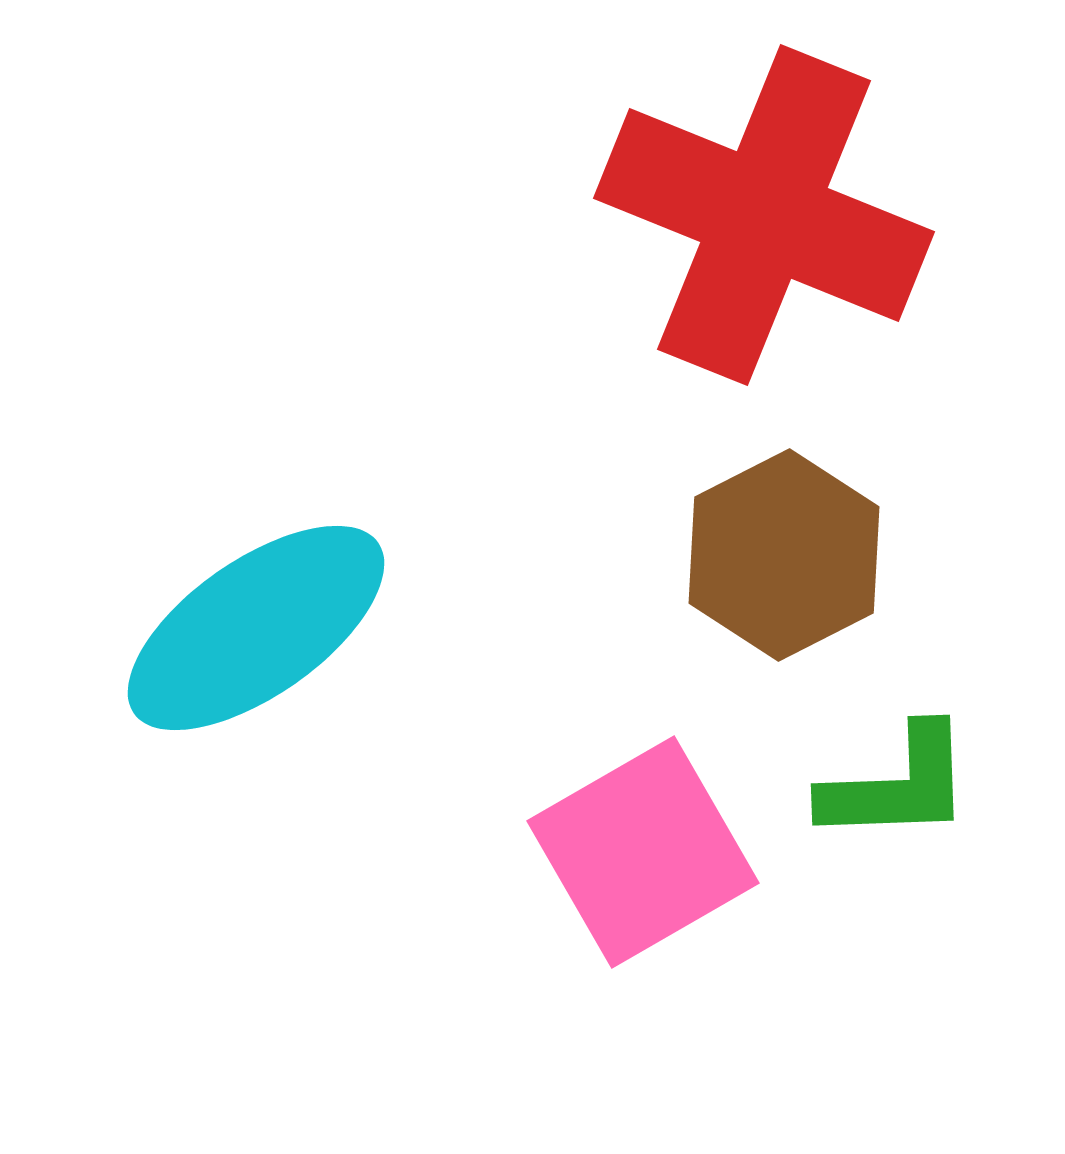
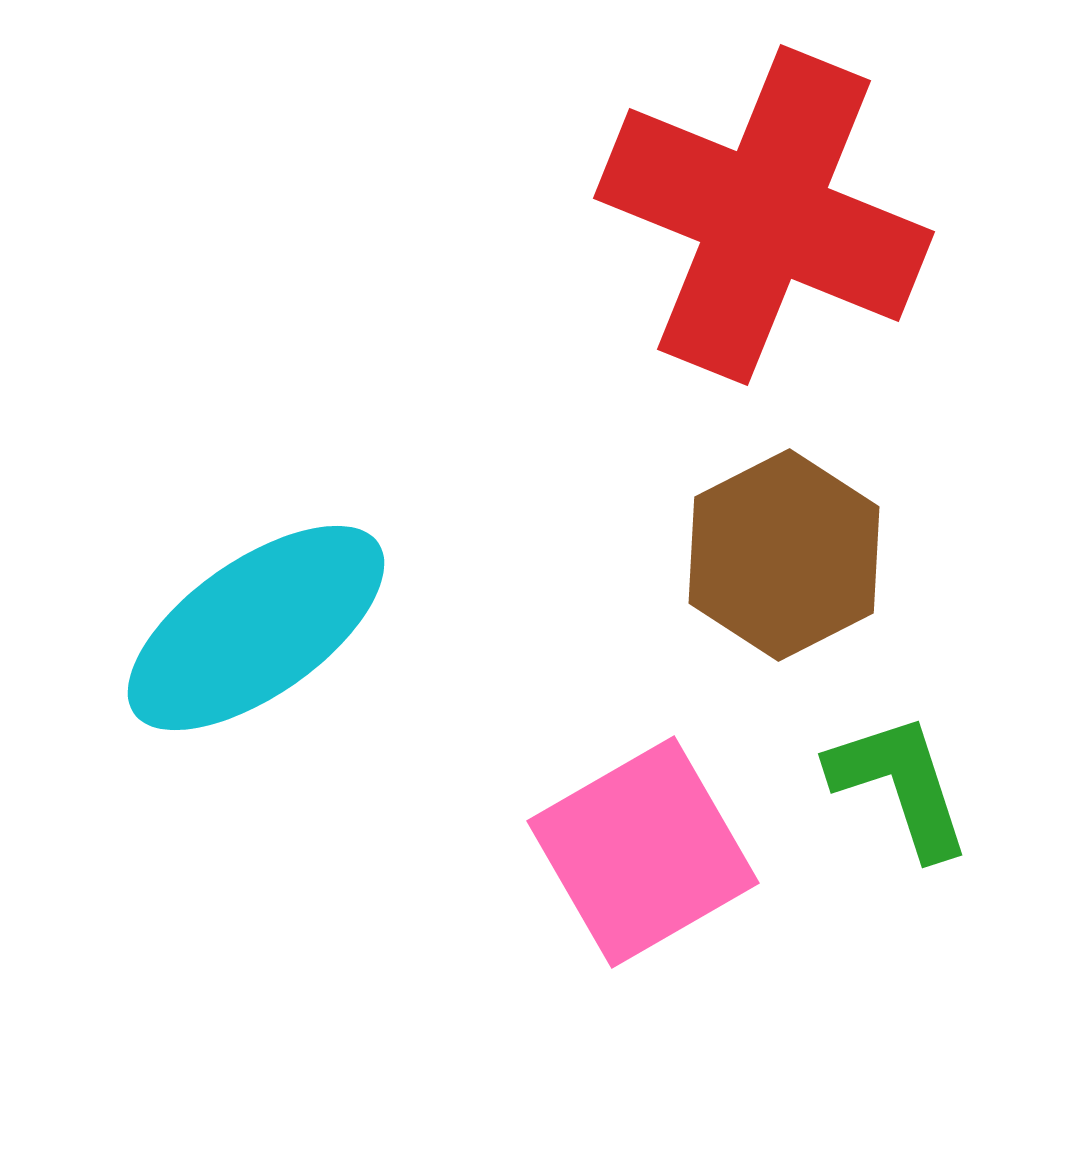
green L-shape: moved 3 px right; rotated 106 degrees counterclockwise
